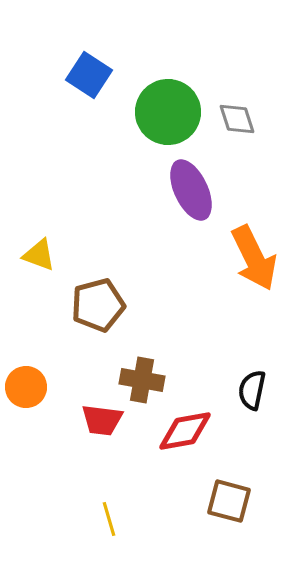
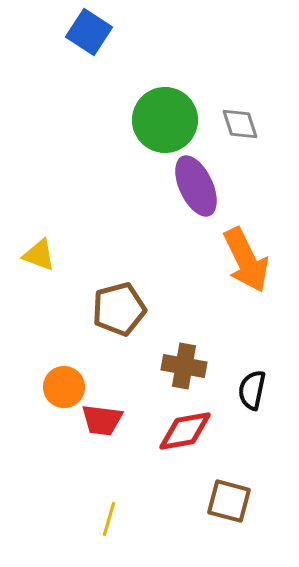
blue square: moved 43 px up
green circle: moved 3 px left, 8 px down
gray diamond: moved 3 px right, 5 px down
purple ellipse: moved 5 px right, 4 px up
orange arrow: moved 8 px left, 2 px down
brown pentagon: moved 21 px right, 4 px down
brown cross: moved 42 px right, 14 px up
orange circle: moved 38 px right
yellow line: rotated 32 degrees clockwise
